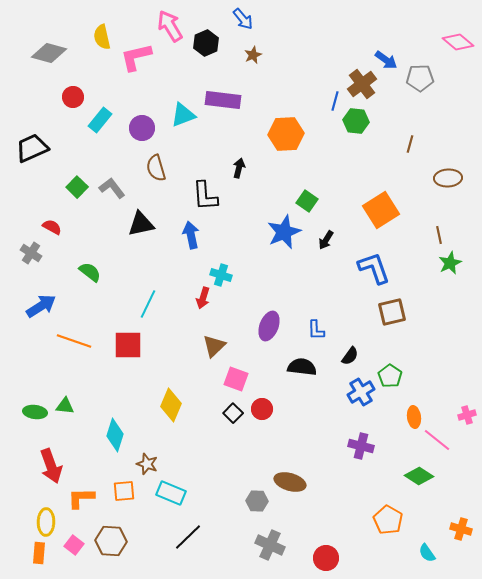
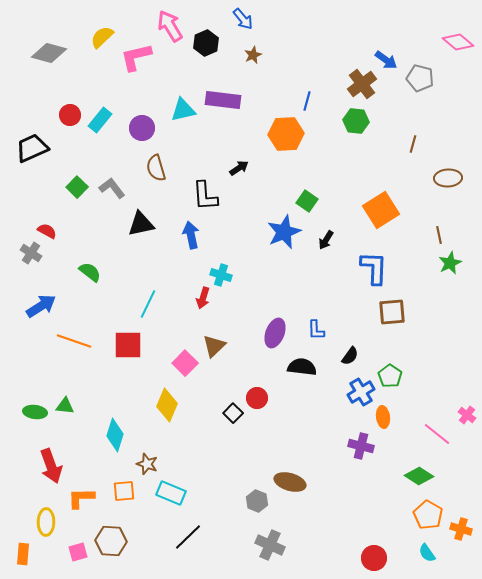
yellow semicircle at (102, 37): rotated 60 degrees clockwise
gray pentagon at (420, 78): rotated 16 degrees clockwise
red circle at (73, 97): moved 3 px left, 18 px down
blue line at (335, 101): moved 28 px left
cyan triangle at (183, 115): moved 5 px up; rotated 8 degrees clockwise
brown line at (410, 144): moved 3 px right
black arrow at (239, 168): rotated 42 degrees clockwise
red semicircle at (52, 227): moved 5 px left, 4 px down
blue L-shape at (374, 268): rotated 21 degrees clockwise
brown square at (392, 312): rotated 8 degrees clockwise
purple ellipse at (269, 326): moved 6 px right, 7 px down
pink square at (236, 379): moved 51 px left, 16 px up; rotated 25 degrees clockwise
yellow diamond at (171, 405): moved 4 px left
red circle at (262, 409): moved 5 px left, 11 px up
pink cross at (467, 415): rotated 36 degrees counterclockwise
orange ellipse at (414, 417): moved 31 px left
pink line at (437, 440): moved 6 px up
gray hexagon at (257, 501): rotated 20 degrees clockwise
orange pentagon at (388, 520): moved 40 px right, 5 px up
pink square at (74, 545): moved 4 px right, 7 px down; rotated 36 degrees clockwise
orange rectangle at (39, 553): moved 16 px left, 1 px down
red circle at (326, 558): moved 48 px right
